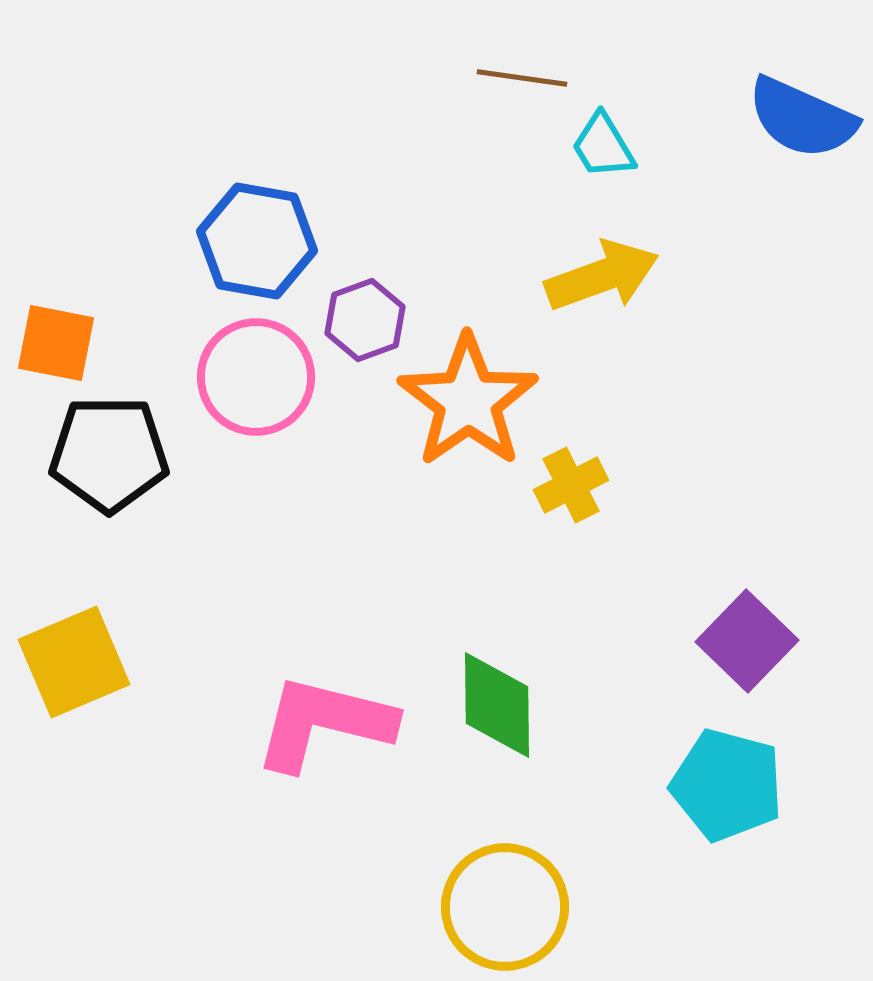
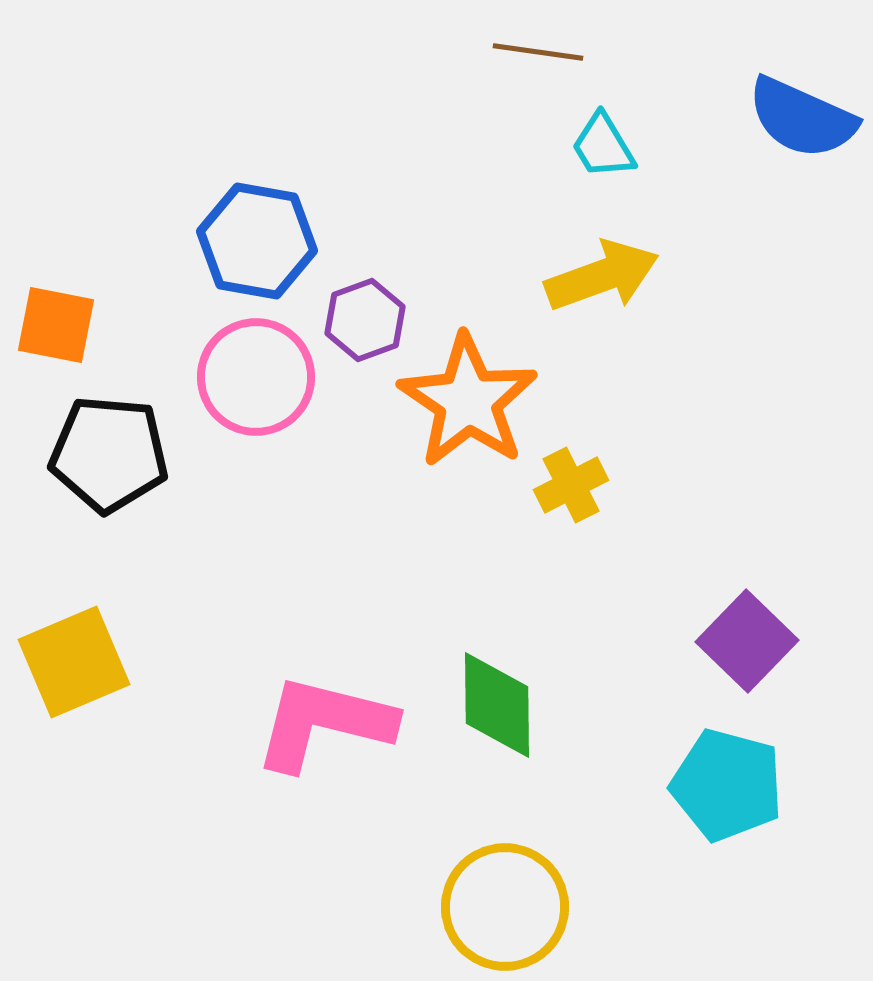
brown line: moved 16 px right, 26 px up
orange square: moved 18 px up
orange star: rotated 3 degrees counterclockwise
black pentagon: rotated 5 degrees clockwise
